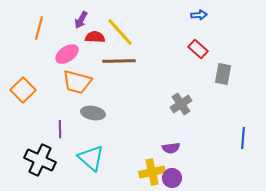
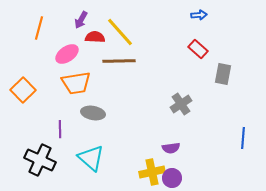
orange trapezoid: moved 1 px left, 1 px down; rotated 24 degrees counterclockwise
